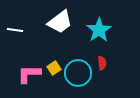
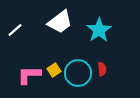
white line: rotated 49 degrees counterclockwise
red semicircle: moved 6 px down
yellow square: moved 2 px down
pink L-shape: moved 1 px down
